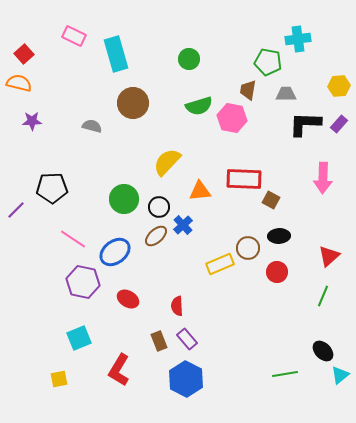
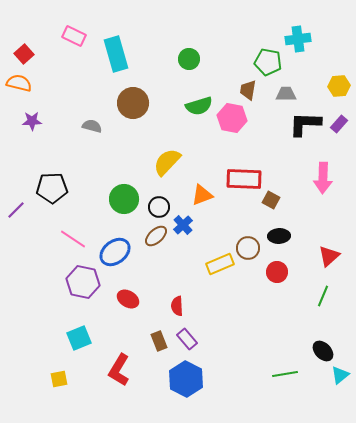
orange triangle at (200, 191): moved 2 px right, 4 px down; rotated 15 degrees counterclockwise
